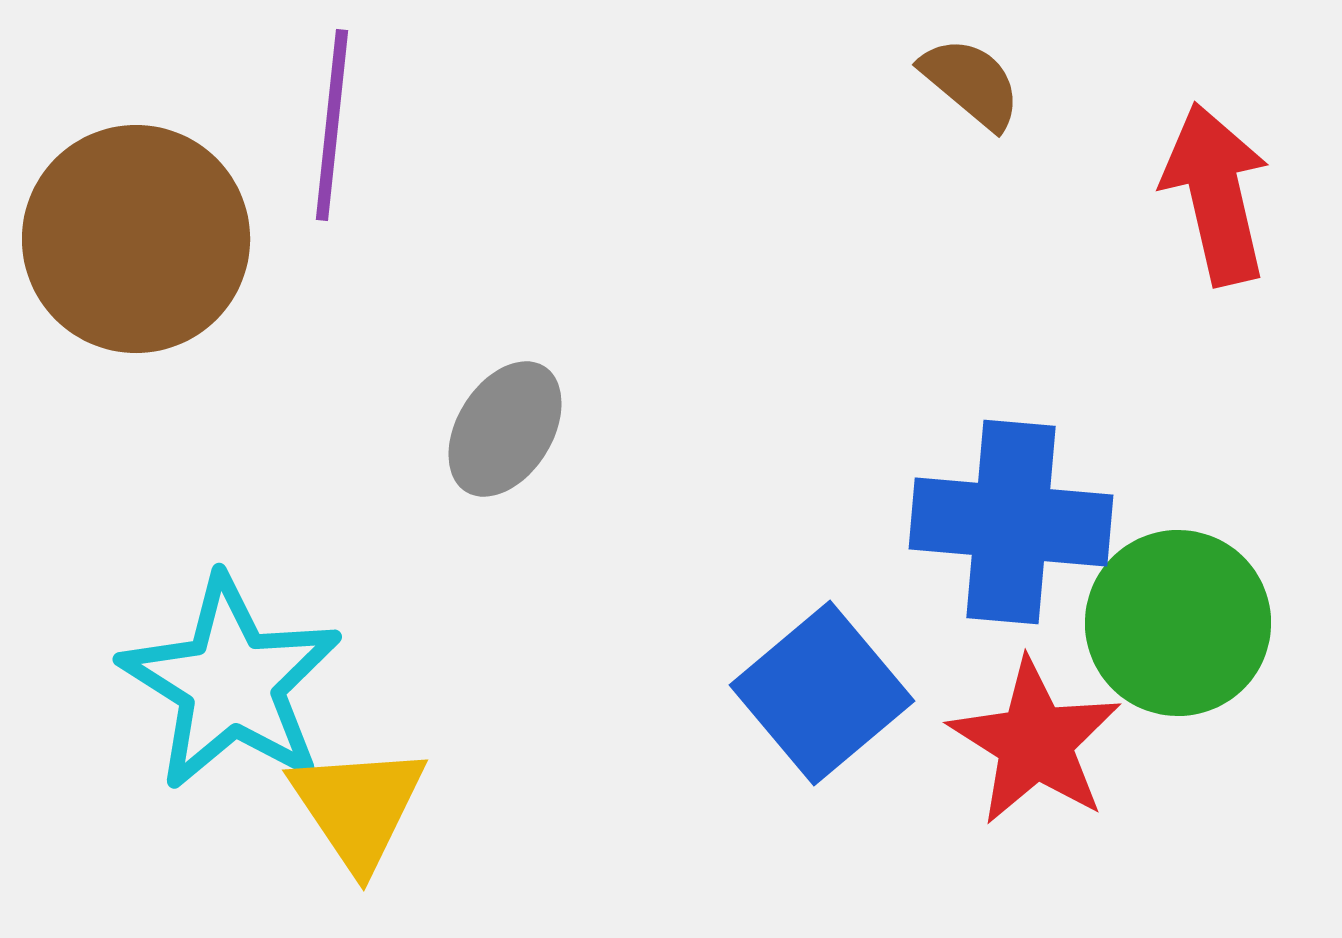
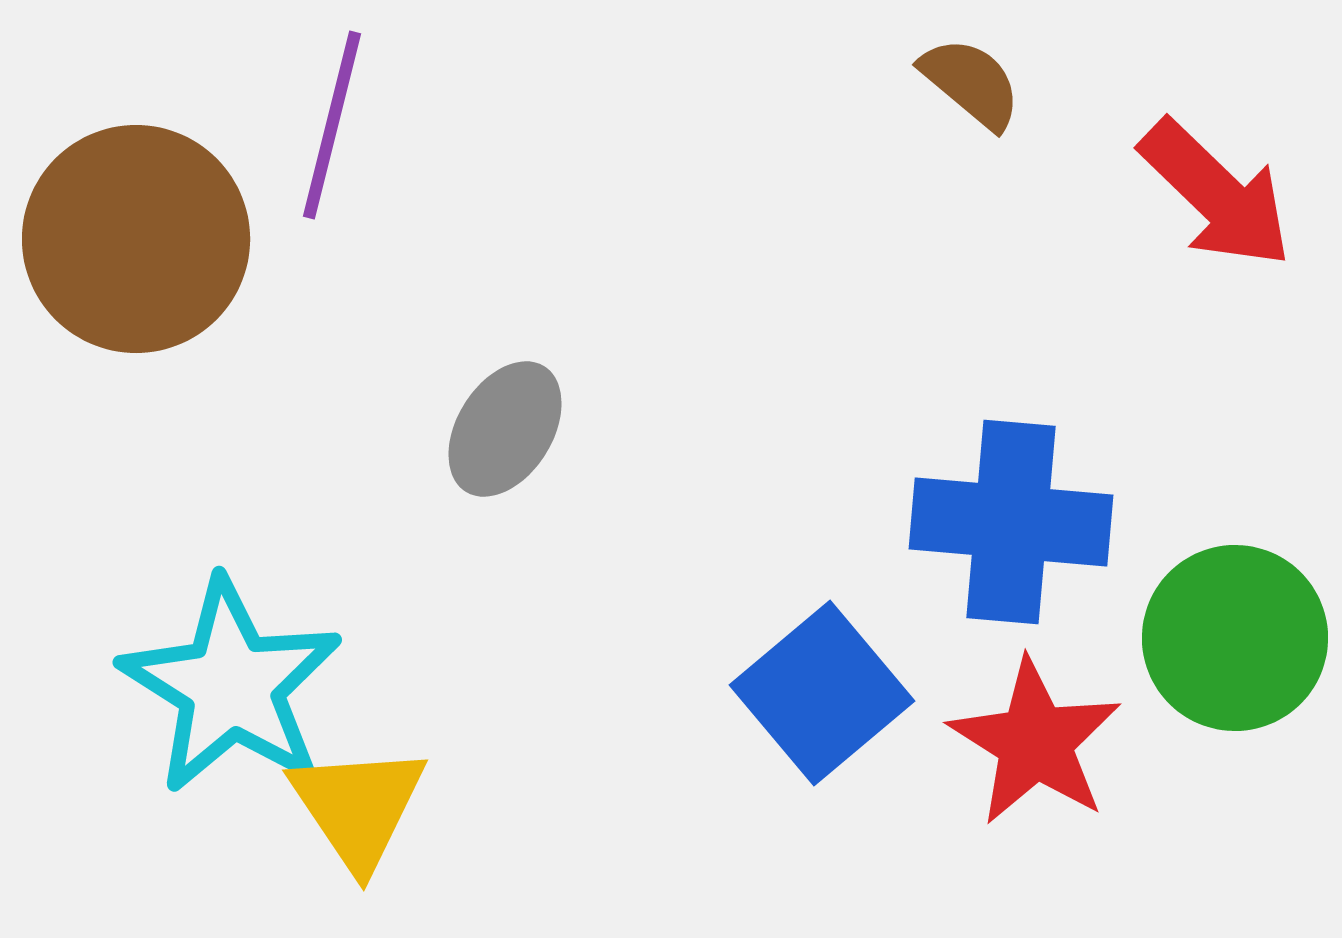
purple line: rotated 8 degrees clockwise
red arrow: rotated 147 degrees clockwise
green circle: moved 57 px right, 15 px down
cyan star: moved 3 px down
